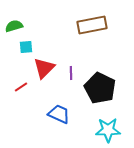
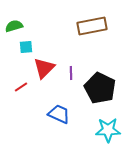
brown rectangle: moved 1 px down
